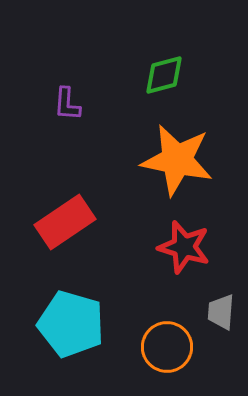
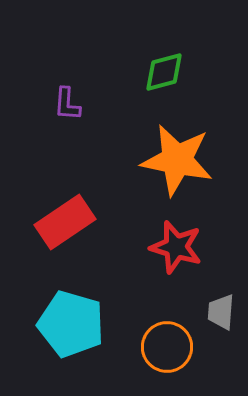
green diamond: moved 3 px up
red star: moved 8 px left
